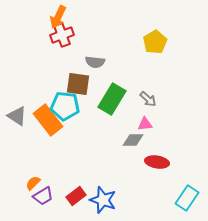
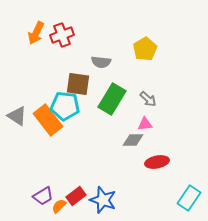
orange arrow: moved 22 px left, 16 px down
yellow pentagon: moved 10 px left, 7 px down
gray semicircle: moved 6 px right
red ellipse: rotated 20 degrees counterclockwise
orange semicircle: moved 26 px right, 23 px down
cyan rectangle: moved 2 px right
